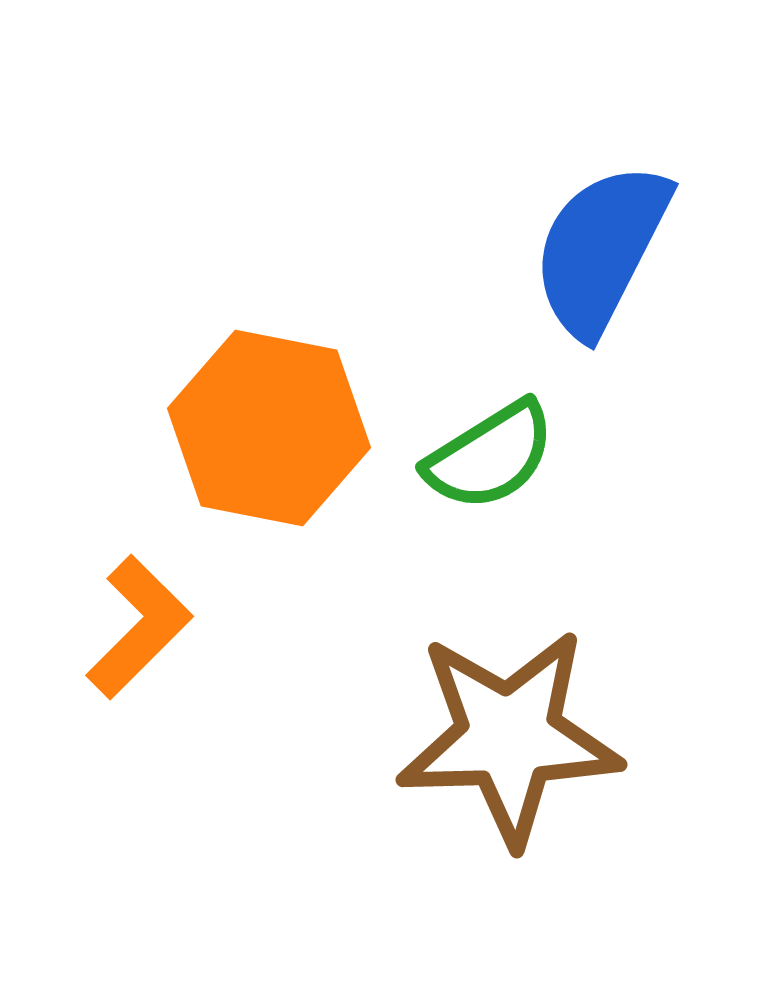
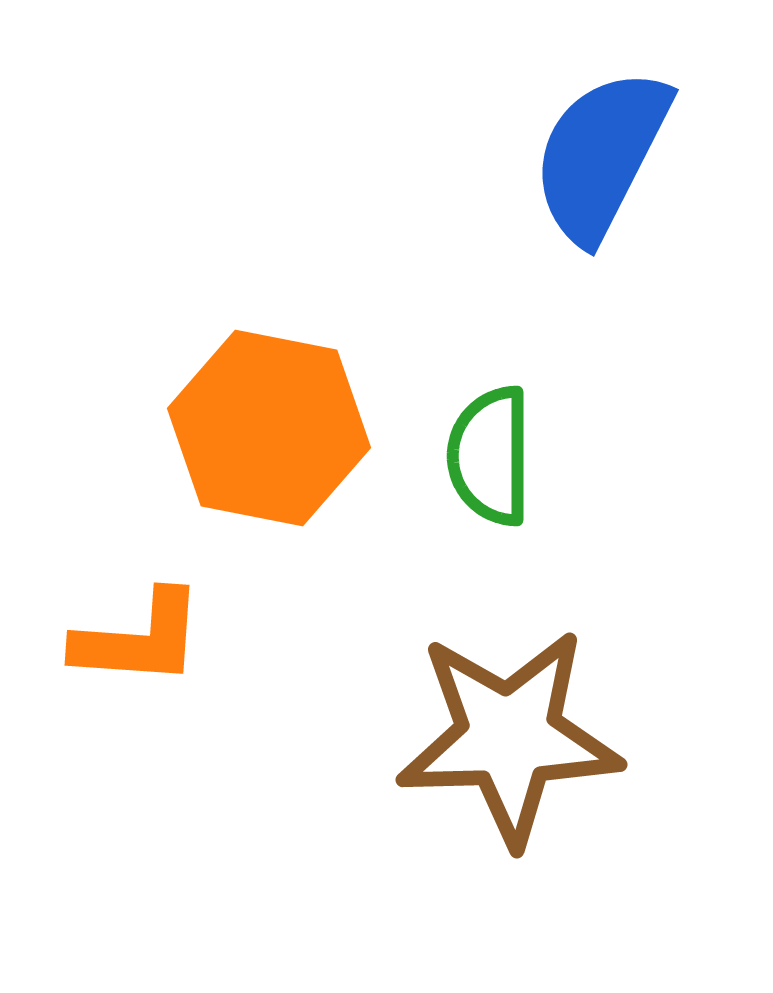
blue semicircle: moved 94 px up
green semicircle: rotated 122 degrees clockwise
orange L-shape: moved 12 px down; rotated 49 degrees clockwise
